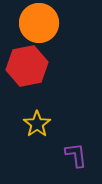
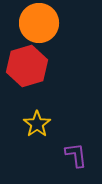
red hexagon: rotated 6 degrees counterclockwise
